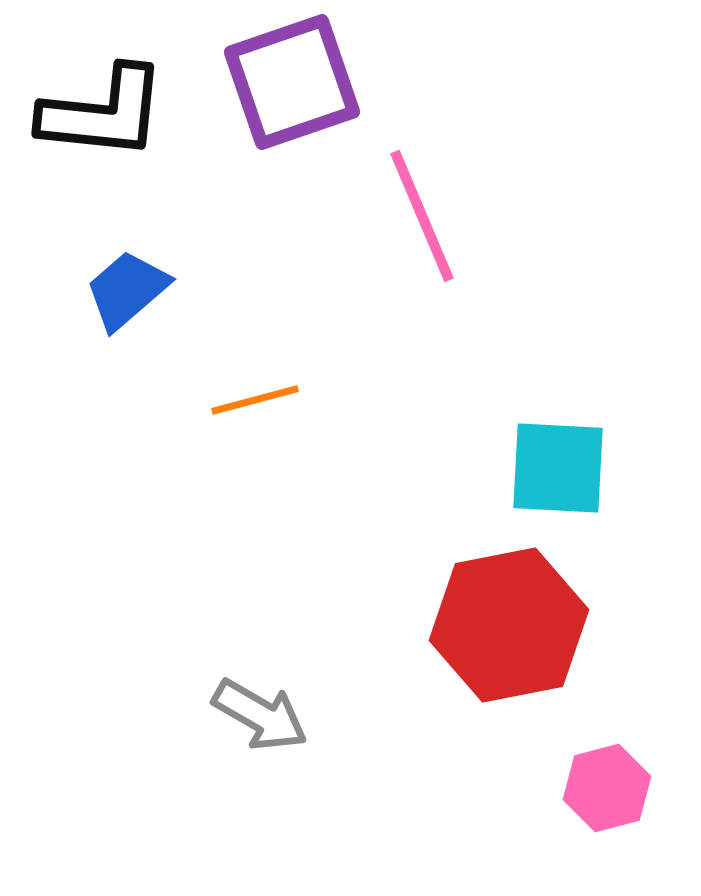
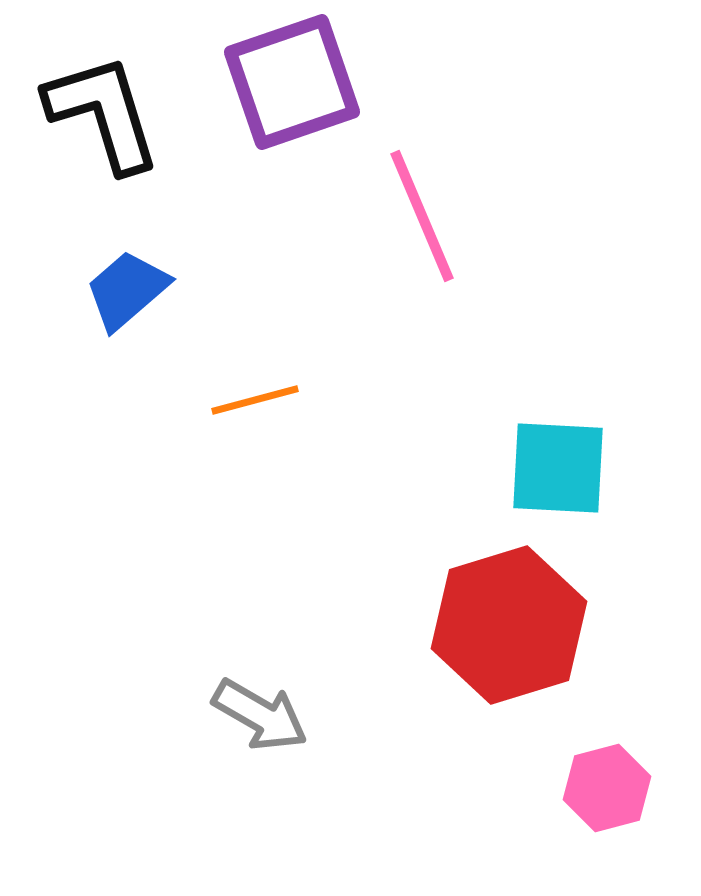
black L-shape: rotated 113 degrees counterclockwise
red hexagon: rotated 6 degrees counterclockwise
